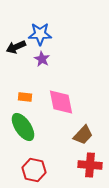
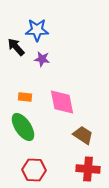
blue star: moved 3 px left, 4 px up
black arrow: rotated 72 degrees clockwise
purple star: rotated 21 degrees counterclockwise
pink diamond: moved 1 px right
brown trapezoid: rotated 100 degrees counterclockwise
red cross: moved 2 px left, 4 px down
red hexagon: rotated 10 degrees counterclockwise
